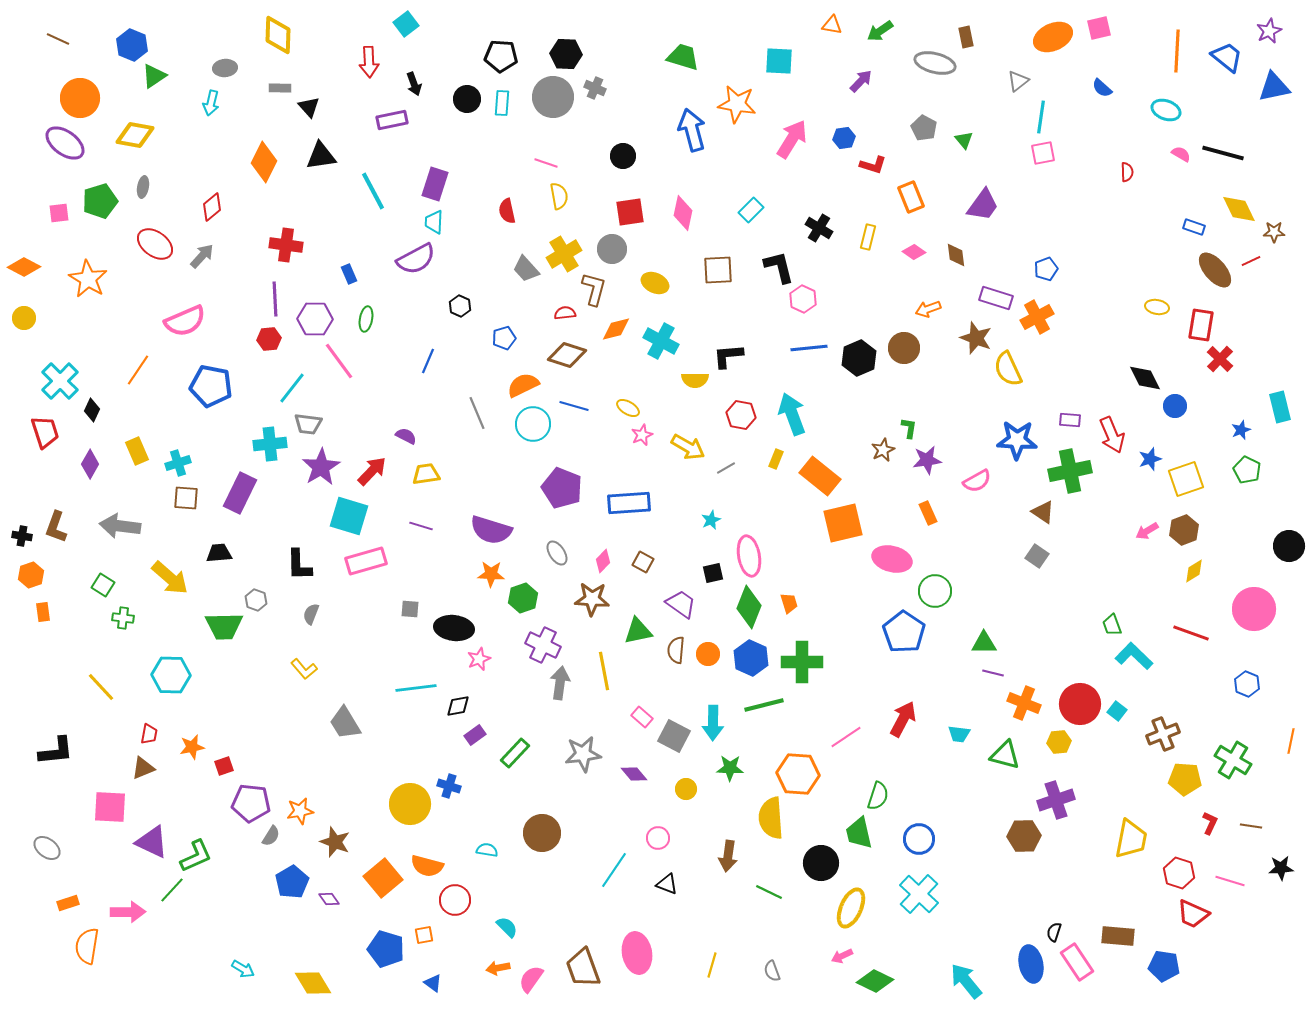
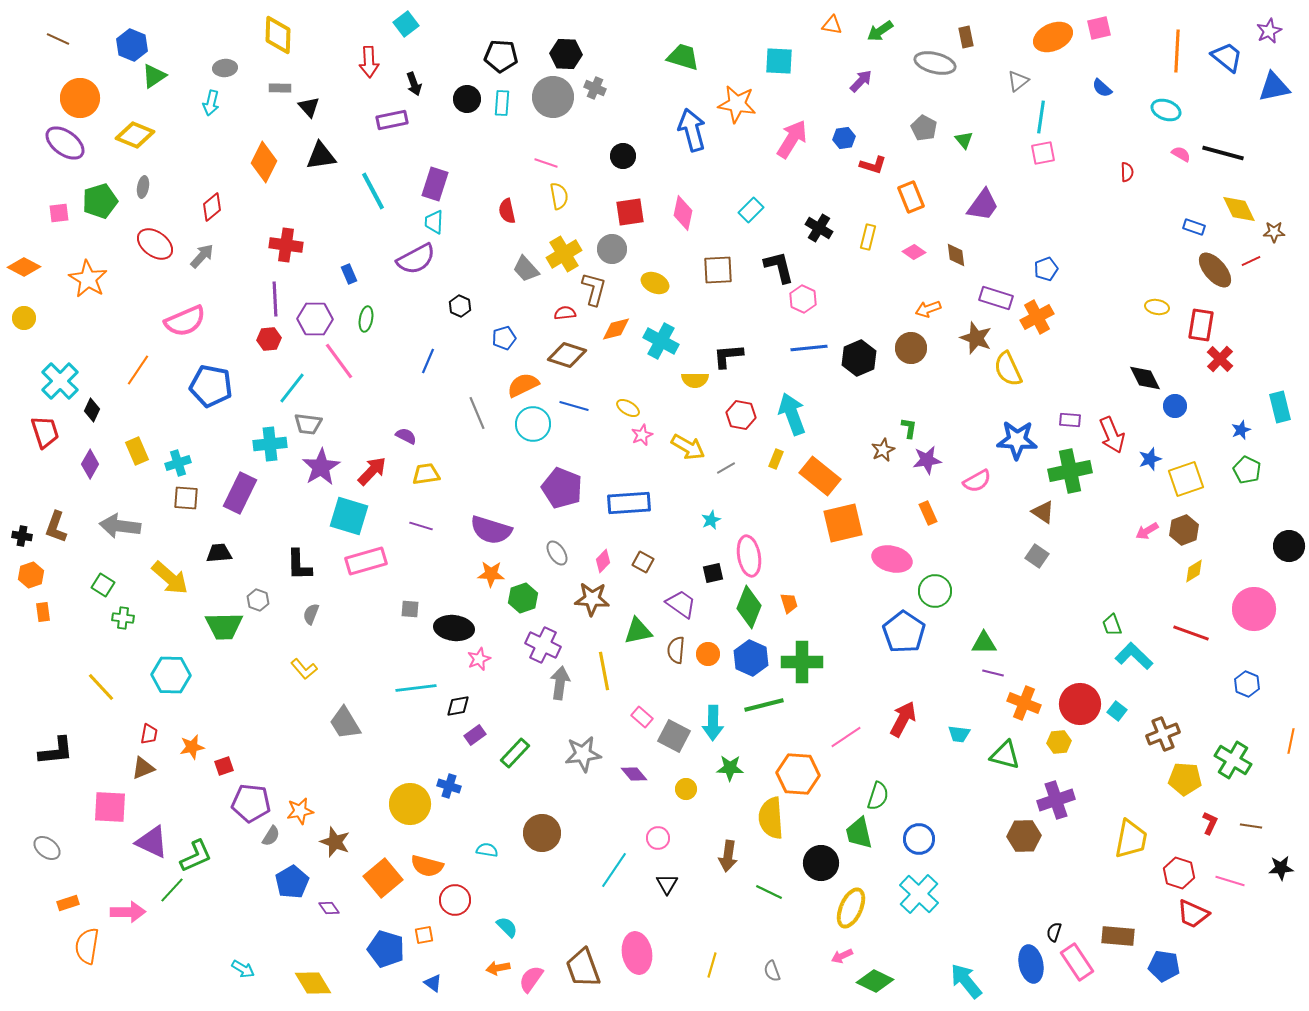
yellow diamond at (135, 135): rotated 12 degrees clockwise
brown circle at (904, 348): moved 7 px right
gray hexagon at (256, 600): moved 2 px right
black triangle at (667, 884): rotated 40 degrees clockwise
purple diamond at (329, 899): moved 9 px down
